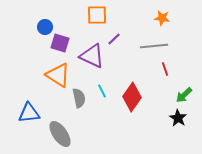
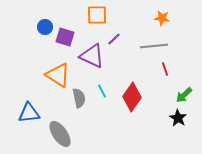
purple square: moved 5 px right, 6 px up
